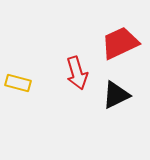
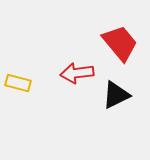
red trapezoid: rotated 75 degrees clockwise
red arrow: rotated 100 degrees clockwise
